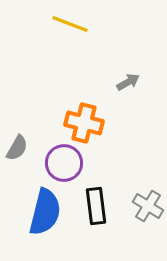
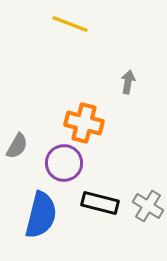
gray arrow: rotated 50 degrees counterclockwise
gray semicircle: moved 2 px up
black rectangle: moved 4 px right, 3 px up; rotated 69 degrees counterclockwise
blue semicircle: moved 4 px left, 3 px down
